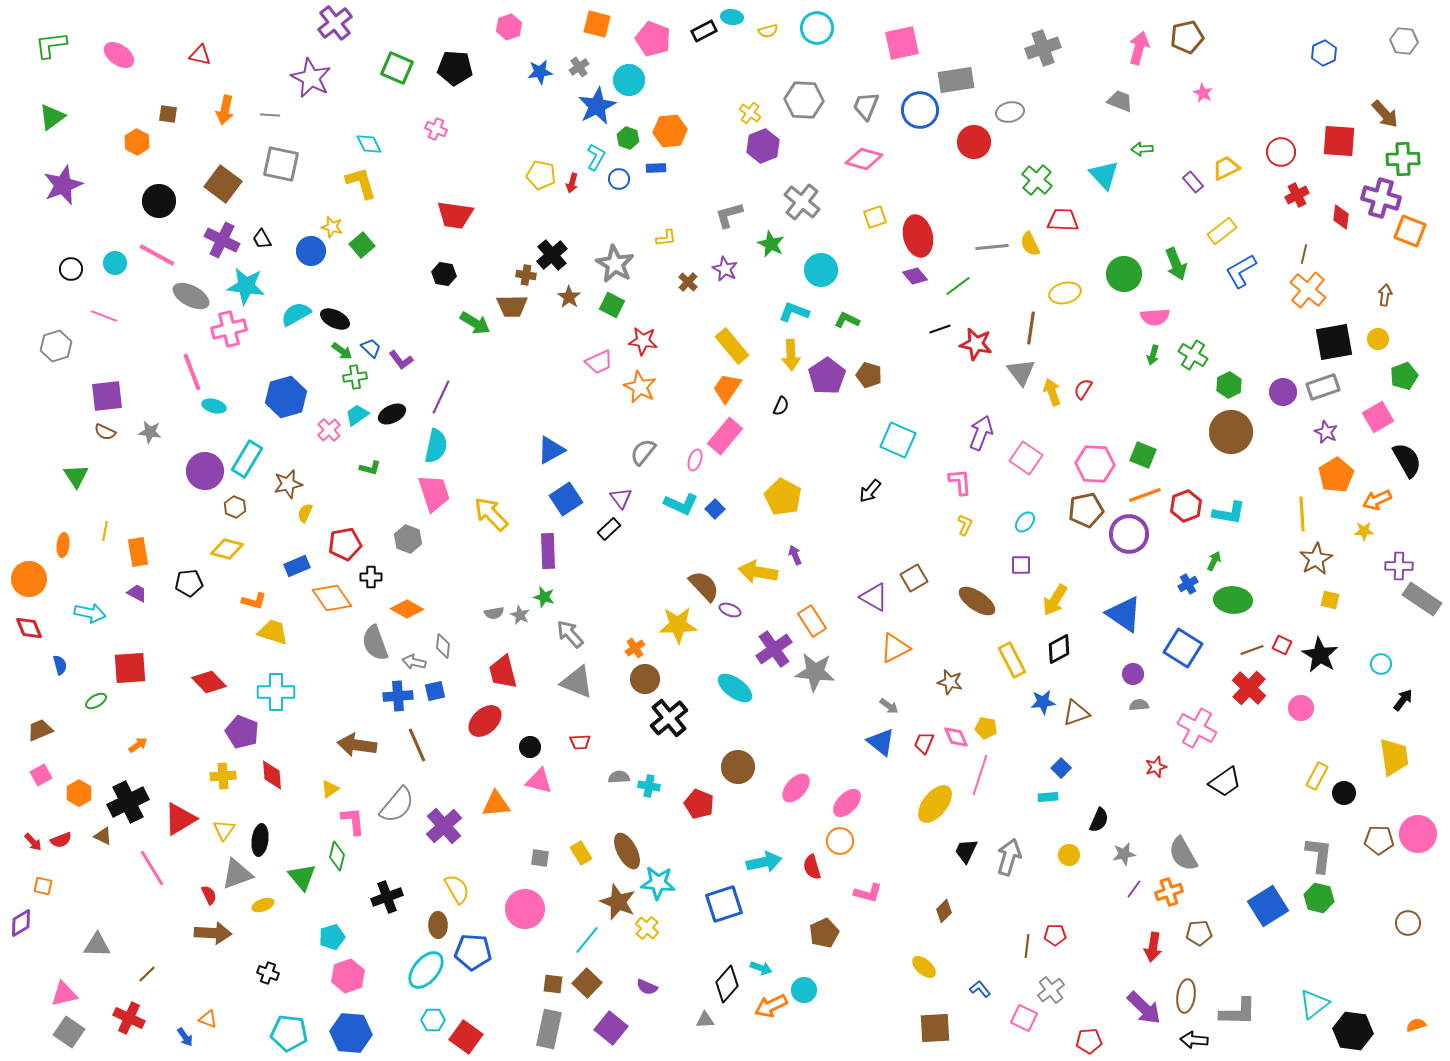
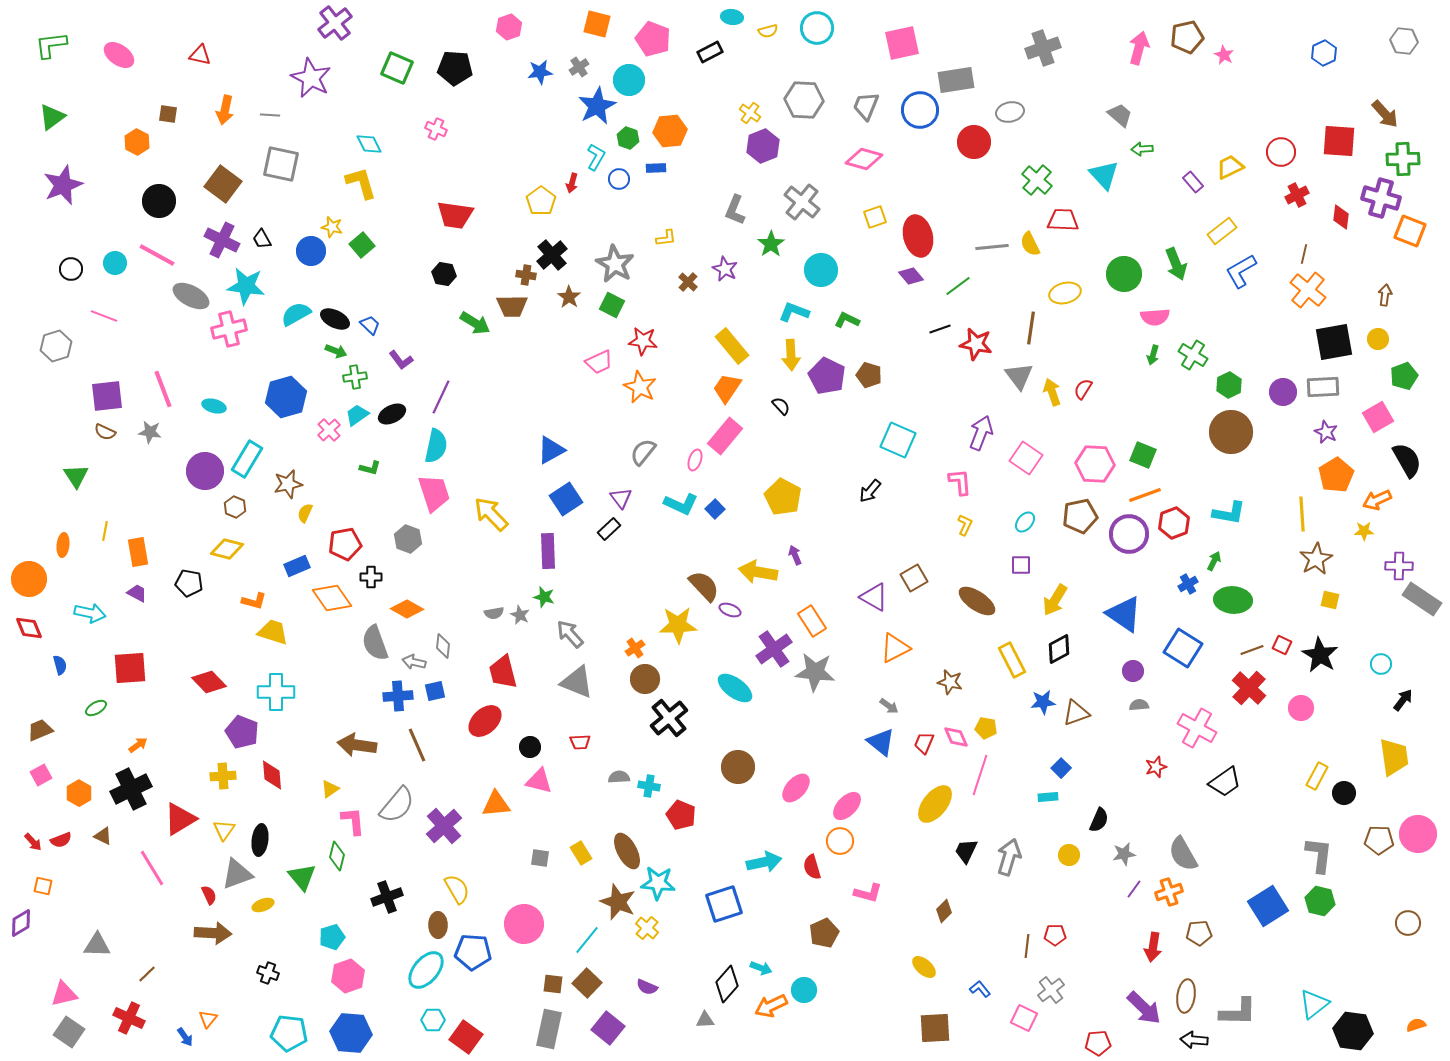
black rectangle at (704, 31): moved 6 px right, 21 px down
pink star at (1203, 93): moved 21 px right, 38 px up
gray trapezoid at (1120, 101): moved 14 px down; rotated 20 degrees clockwise
yellow trapezoid at (1226, 168): moved 4 px right, 1 px up
yellow pentagon at (541, 175): moved 26 px down; rotated 24 degrees clockwise
gray L-shape at (729, 215): moved 6 px right, 5 px up; rotated 52 degrees counterclockwise
green star at (771, 244): rotated 12 degrees clockwise
purple diamond at (915, 276): moved 4 px left
blue trapezoid at (371, 348): moved 1 px left, 23 px up
green arrow at (342, 351): moved 6 px left; rotated 15 degrees counterclockwise
pink line at (192, 372): moved 29 px left, 17 px down
gray triangle at (1021, 372): moved 2 px left, 4 px down
purple pentagon at (827, 376): rotated 12 degrees counterclockwise
gray rectangle at (1323, 387): rotated 16 degrees clockwise
black semicircle at (781, 406): rotated 66 degrees counterclockwise
red hexagon at (1186, 506): moved 12 px left, 17 px down
brown pentagon at (1086, 510): moved 6 px left, 6 px down
black pentagon at (189, 583): rotated 16 degrees clockwise
purple circle at (1133, 674): moved 3 px up
green ellipse at (96, 701): moved 7 px down
black cross at (128, 802): moved 3 px right, 13 px up
pink ellipse at (847, 803): moved 3 px down
red pentagon at (699, 804): moved 18 px left, 11 px down
green hexagon at (1319, 898): moved 1 px right, 3 px down
pink circle at (525, 909): moved 1 px left, 15 px down
orange triangle at (208, 1019): rotated 48 degrees clockwise
purple square at (611, 1028): moved 3 px left
red pentagon at (1089, 1041): moved 9 px right, 2 px down
